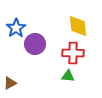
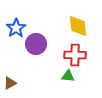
purple circle: moved 1 px right
red cross: moved 2 px right, 2 px down
